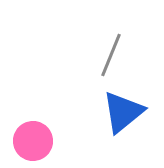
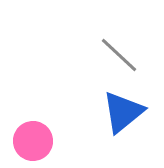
gray line: moved 8 px right; rotated 69 degrees counterclockwise
